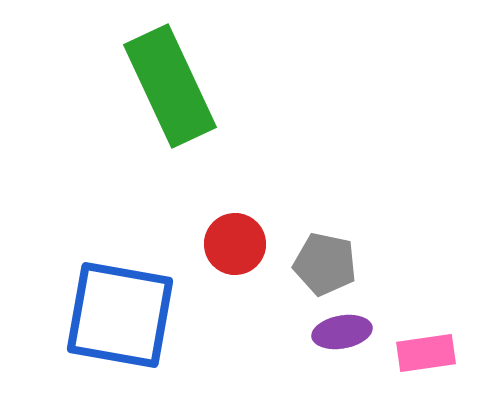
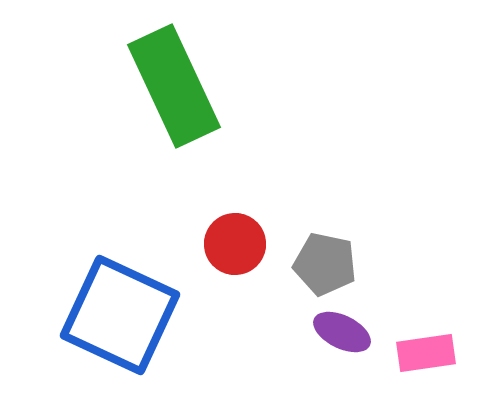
green rectangle: moved 4 px right
blue square: rotated 15 degrees clockwise
purple ellipse: rotated 36 degrees clockwise
